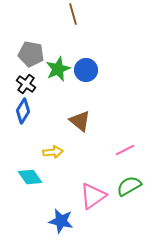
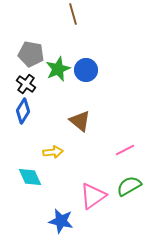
cyan diamond: rotated 10 degrees clockwise
